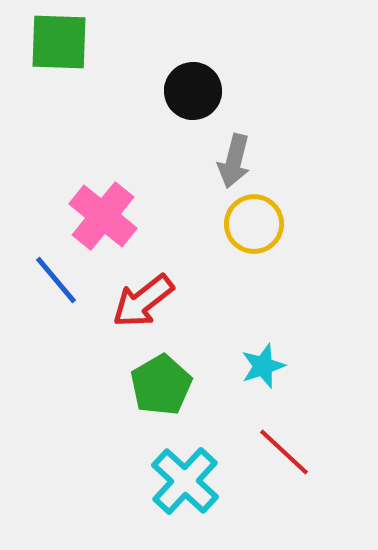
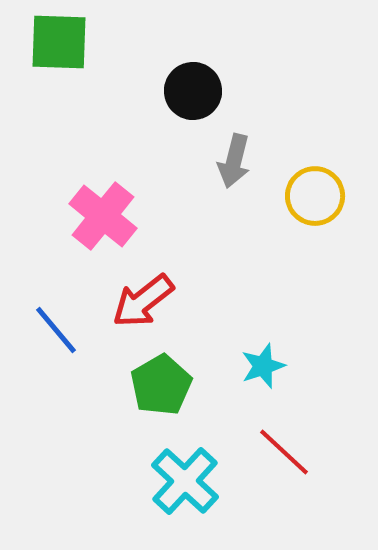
yellow circle: moved 61 px right, 28 px up
blue line: moved 50 px down
